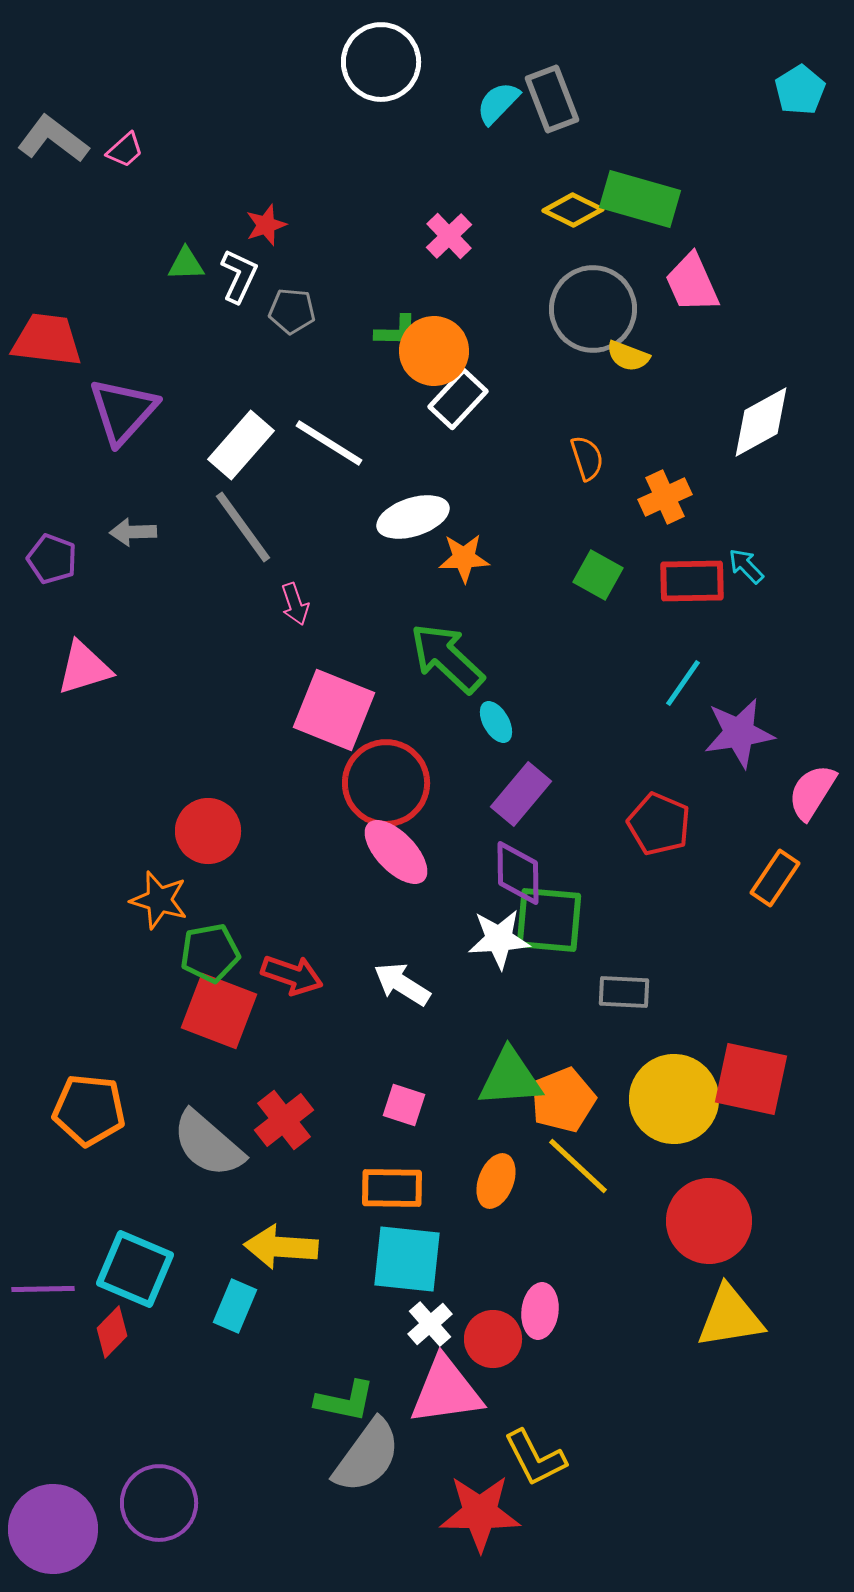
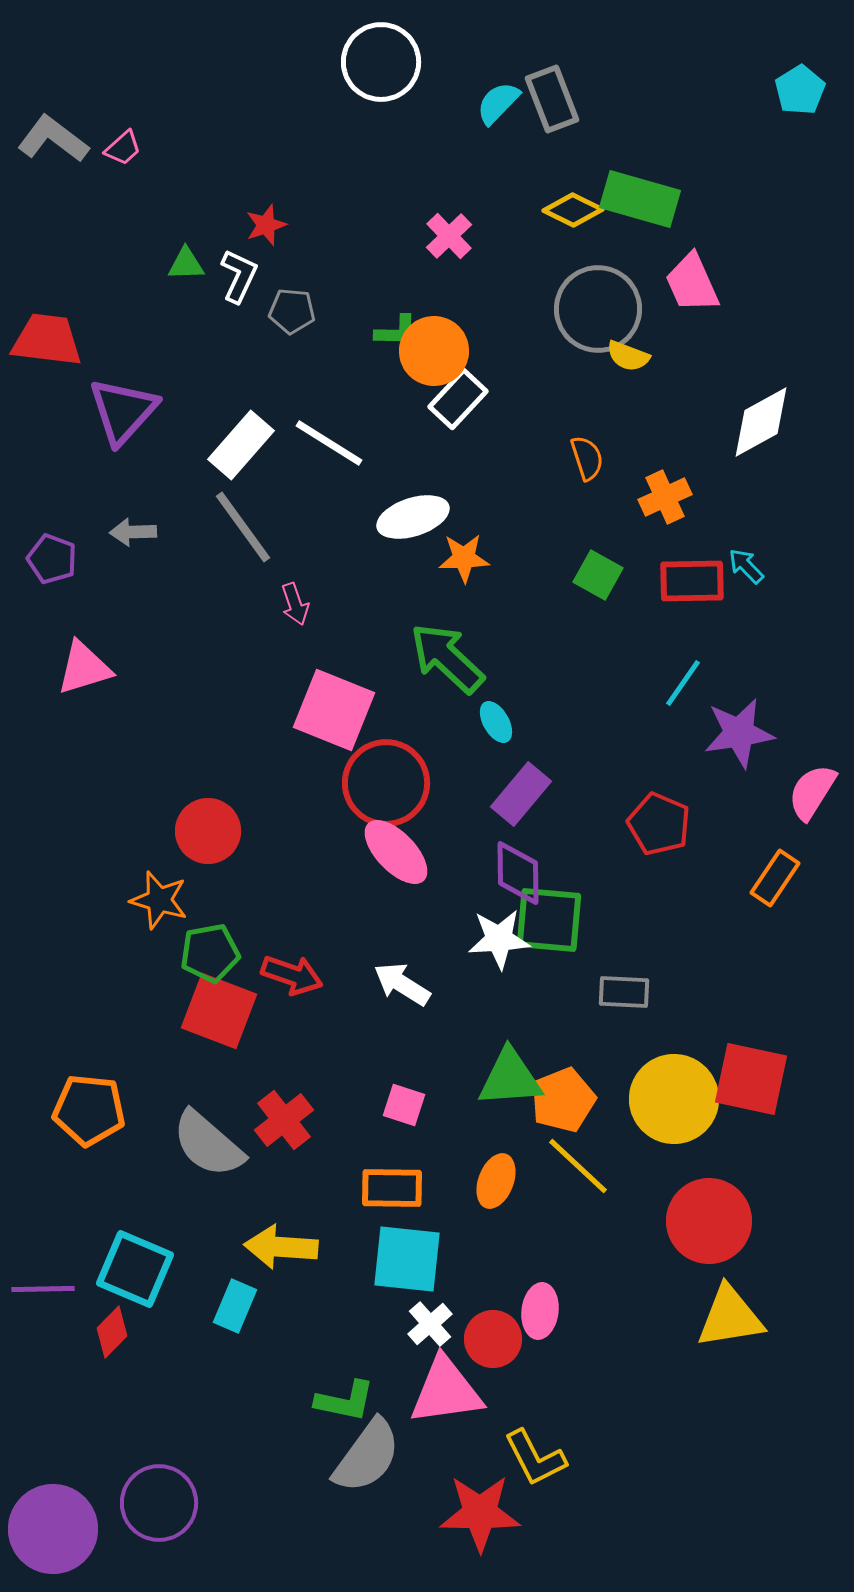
pink trapezoid at (125, 150): moved 2 px left, 2 px up
gray circle at (593, 309): moved 5 px right
